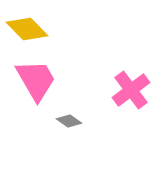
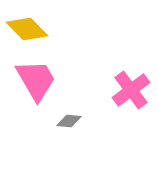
gray diamond: rotated 30 degrees counterclockwise
